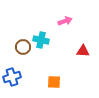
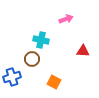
pink arrow: moved 1 px right, 2 px up
brown circle: moved 9 px right, 12 px down
orange square: rotated 24 degrees clockwise
